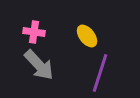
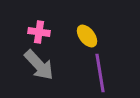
pink cross: moved 5 px right
purple line: rotated 27 degrees counterclockwise
